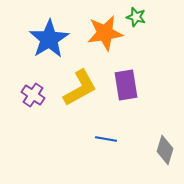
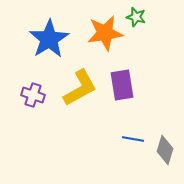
purple rectangle: moved 4 px left
purple cross: rotated 15 degrees counterclockwise
blue line: moved 27 px right
